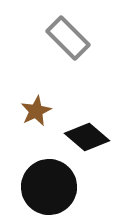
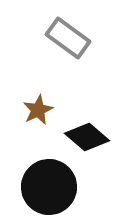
gray rectangle: rotated 9 degrees counterclockwise
brown star: moved 2 px right, 1 px up
